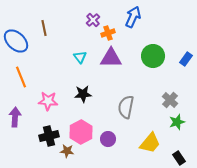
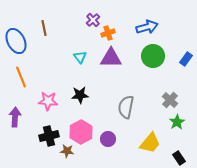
blue arrow: moved 14 px right, 10 px down; rotated 50 degrees clockwise
blue ellipse: rotated 20 degrees clockwise
black star: moved 3 px left, 1 px down
green star: rotated 14 degrees counterclockwise
